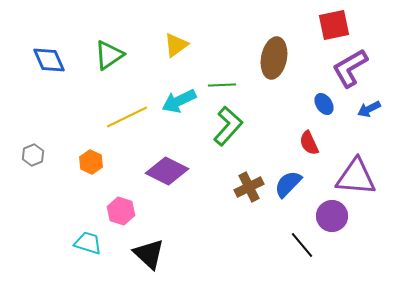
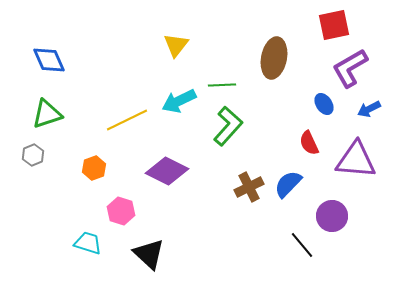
yellow triangle: rotated 16 degrees counterclockwise
green triangle: moved 62 px left, 59 px down; rotated 16 degrees clockwise
yellow line: moved 3 px down
orange hexagon: moved 3 px right, 6 px down; rotated 15 degrees clockwise
purple triangle: moved 17 px up
